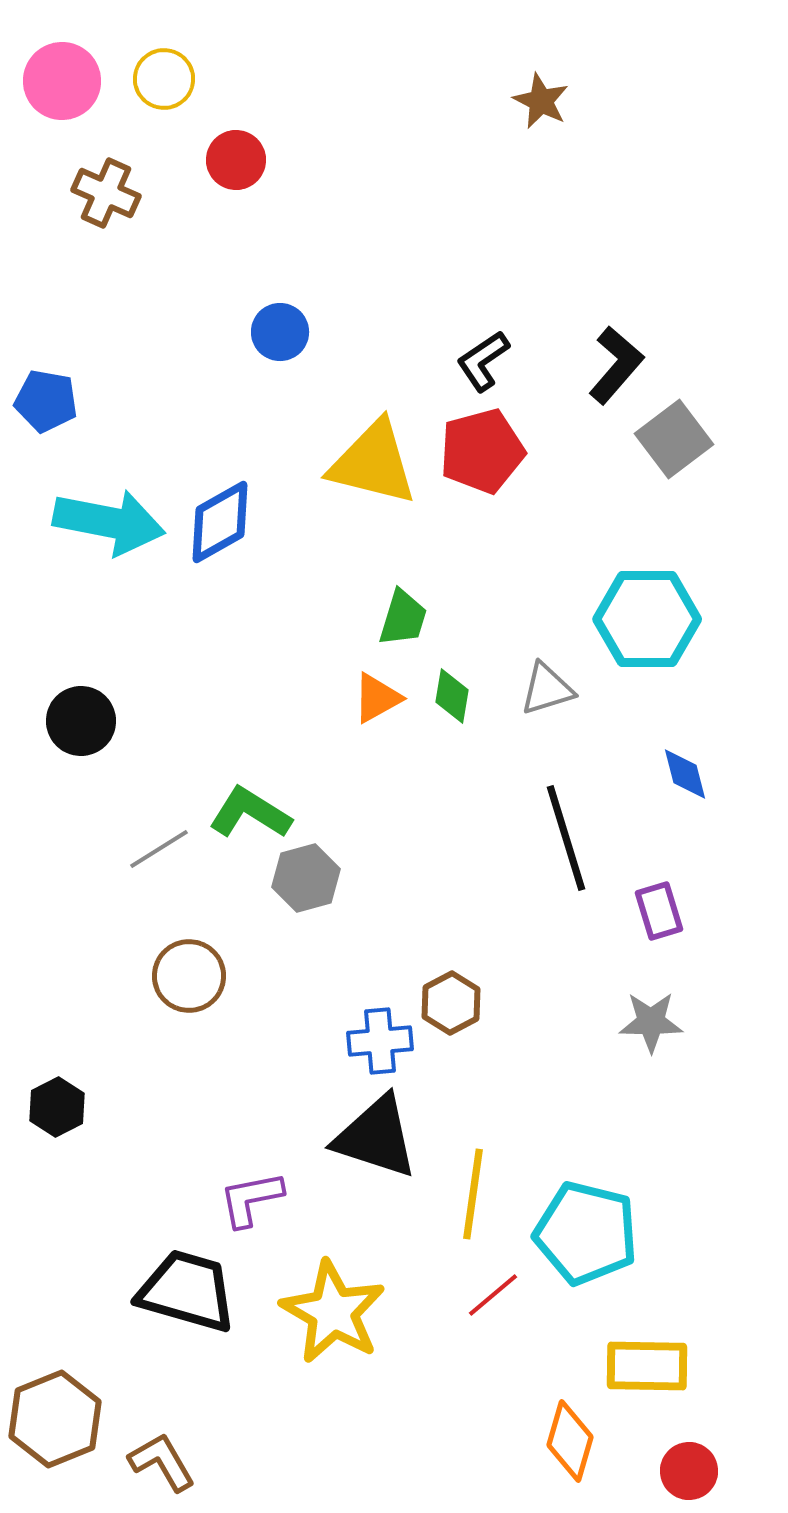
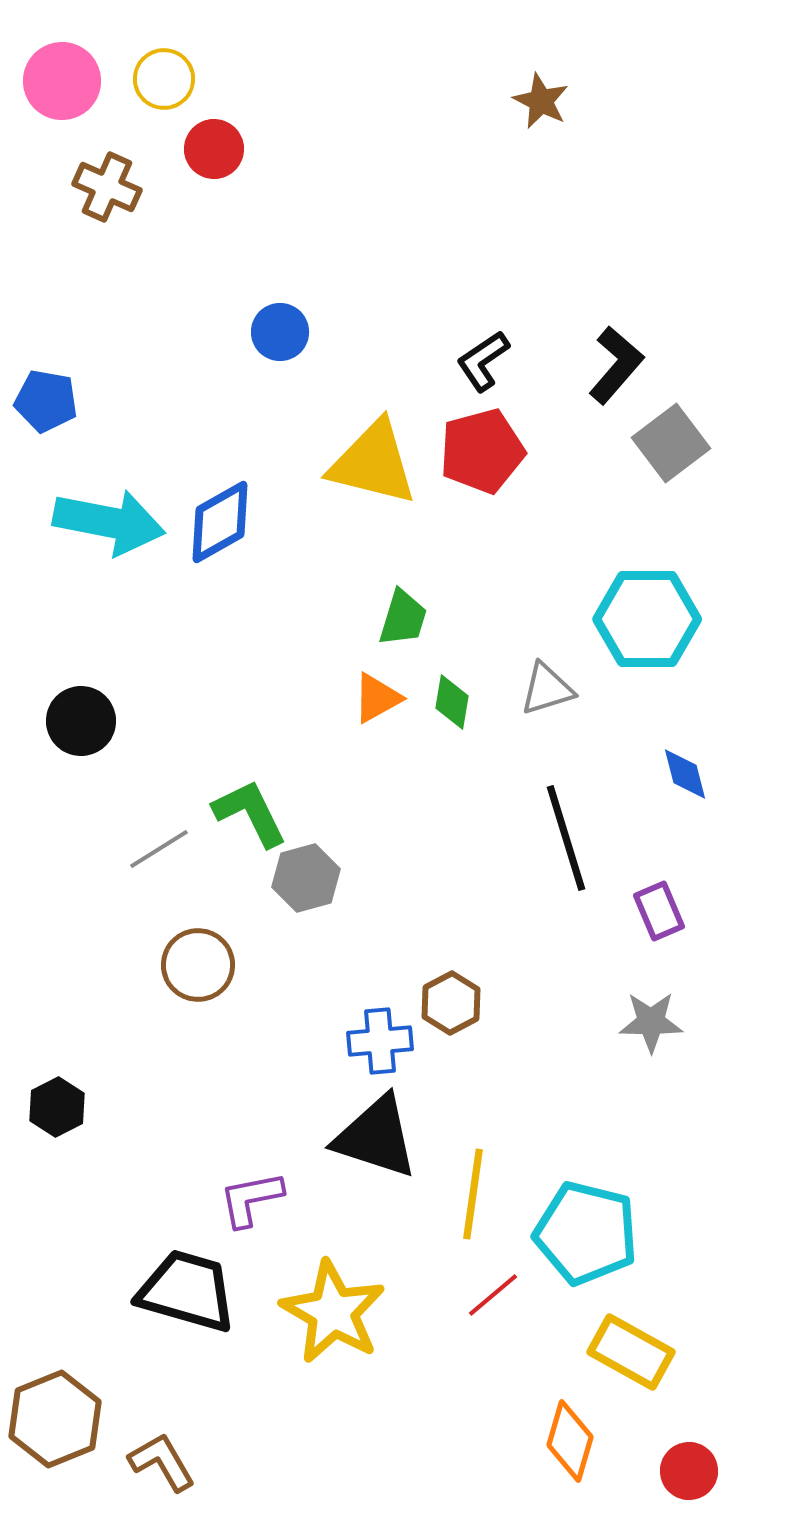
red circle at (236, 160): moved 22 px left, 11 px up
brown cross at (106, 193): moved 1 px right, 6 px up
gray square at (674, 439): moved 3 px left, 4 px down
green diamond at (452, 696): moved 6 px down
green L-shape at (250, 813): rotated 32 degrees clockwise
purple rectangle at (659, 911): rotated 6 degrees counterclockwise
brown circle at (189, 976): moved 9 px right, 11 px up
yellow rectangle at (647, 1366): moved 16 px left, 14 px up; rotated 28 degrees clockwise
